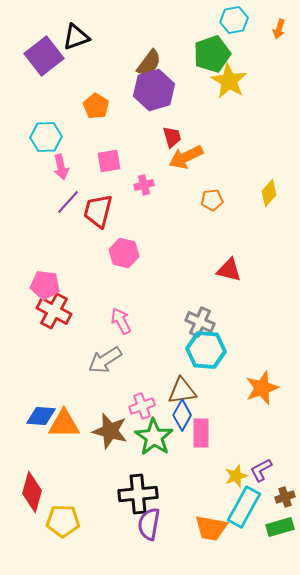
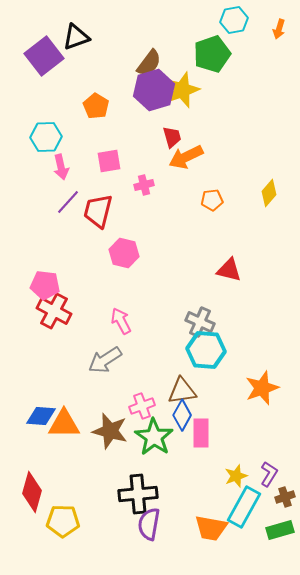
yellow star at (229, 81): moved 47 px left, 9 px down; rotated 21 degrees clockwise
purple L-shape at (261, 470): moved 8 px right, 4 px down; rotated 150 degrees clockwise
green rectangle at (280, 527): moved 3 px down
